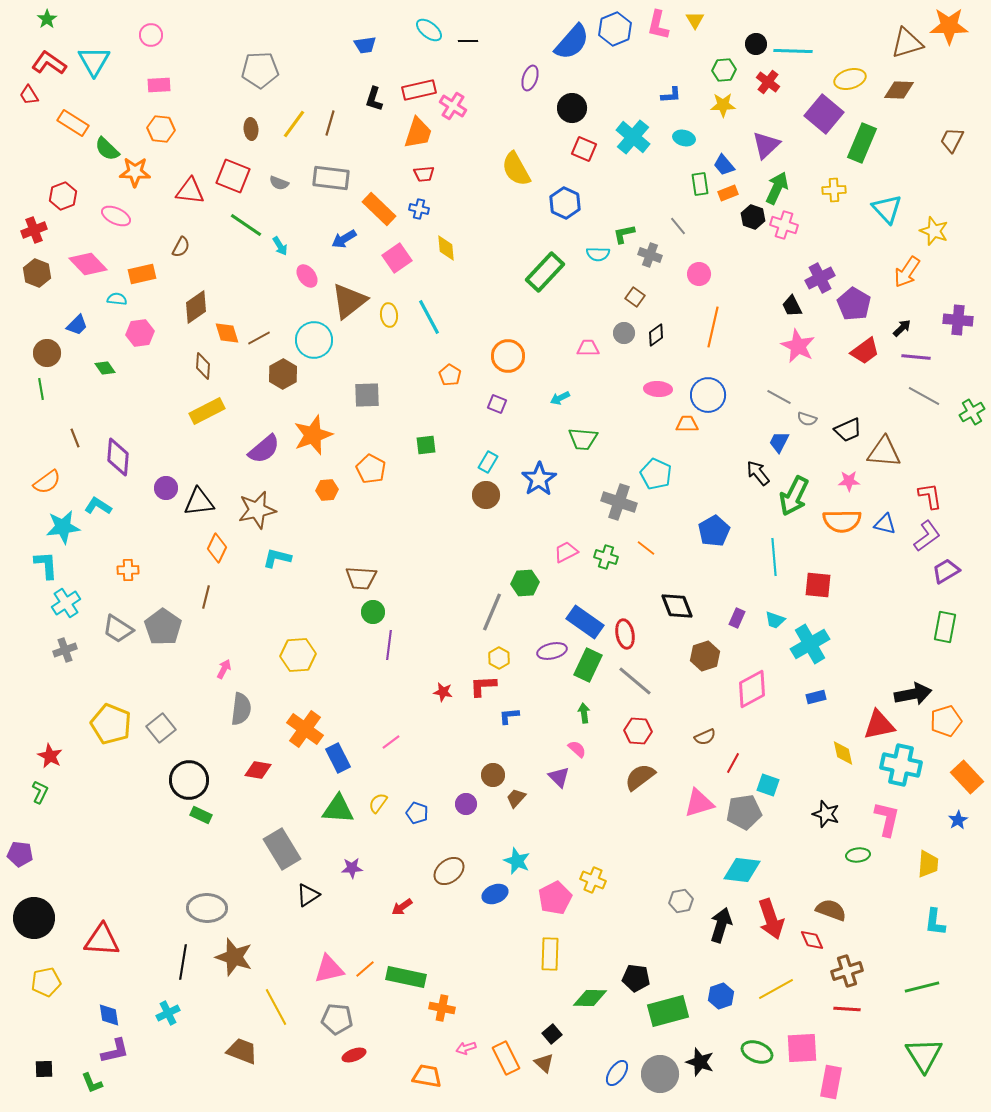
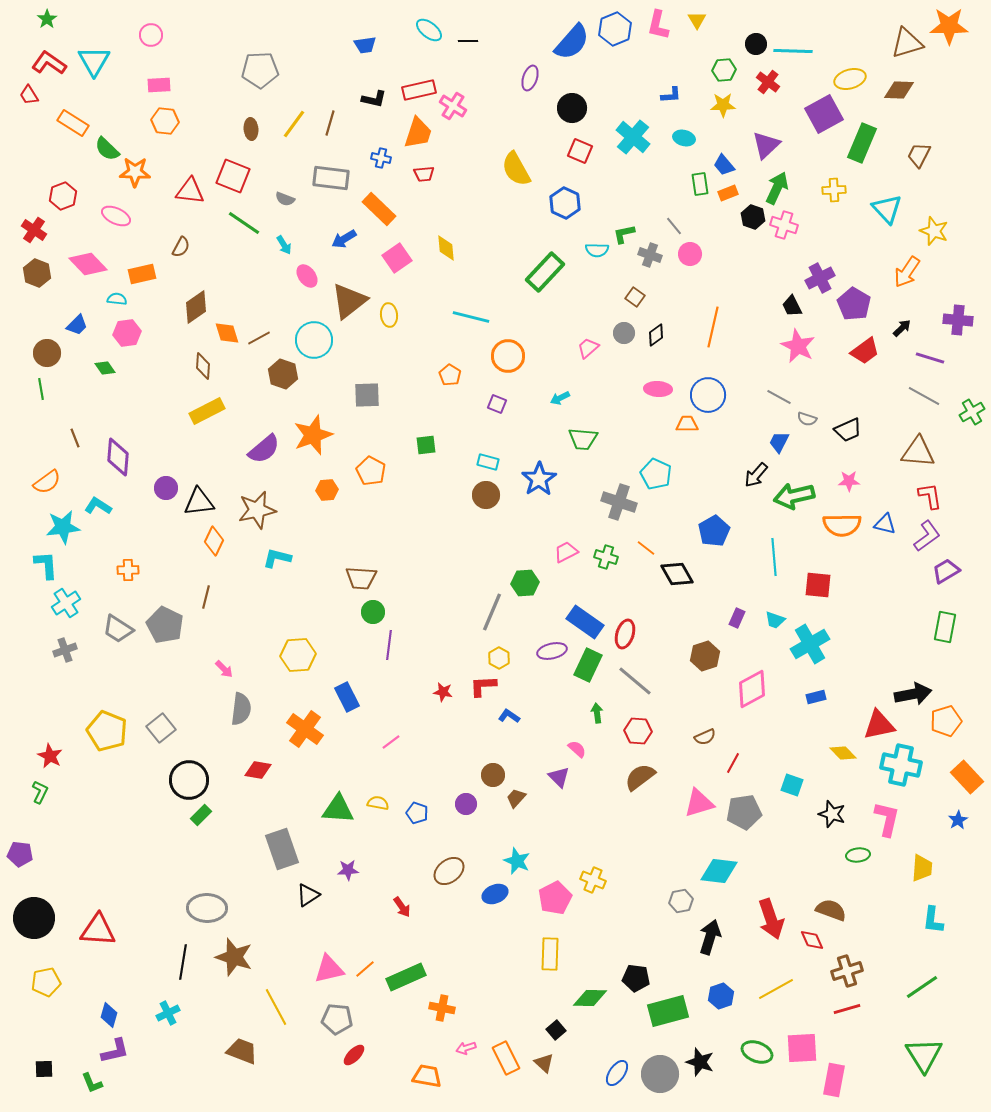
yellow triangle at (695, 20): moved 2 px right
black L-shape at (374, 99): rotated 95 degrees counterclockwise
purple square at (824, 114): rotated 21 degrees clockwise
orange hexagon at (161, 129): moved 4 px right, 8 px up
brown trapezoid at (952, 140): moved 33 px left, 15 px down
red square at (584, 149): moved 4 px left, 2 px down
gray semicircle at (279, 183): moved 6 px right, 16 px down
blue cross at (419, 209): moved 38 px left, 51 px up
green line at (246, 225): moved 2 px left, 2 px up
gray line at (678, 226): moved 4 px left
red cross at (34, 230): rotated 35 degrees counterclockwise
cyan arrow at (280, 246): moved 4 px right, 1 px up
cyan semicircle at (598, 254): moved 1 px left, 4 px up
pink circle at (699, 274): moved 9 px left, 20 px up
cyan line at (429, 317): moved 42 px right; rotated 48 degrees counterclockwise
pink hexagon at (140, 333): moved 13 px left
pink trapezoid at (588, 348): rotated 40 degrees counterclockwise
purple line at (916, 357): moved 14 px right, 1 px down; rotated 12 degrees clockwise
brown hexagon at (283, 374): rotated 12 degrees counterclockwise
brown triangle at (884, 452): moved 34 px right
cyan rectangle at (488, 462): rotated 75 degrees clockwise
orange pentagon at (371, 469): moved 2 px down
black arrow at (758, 473): moved 2 px left, 2 px down; rotated 100 degrees counterclockwise
green arrow at (794, 496): rotated 51 degrees clockwise
orange semicircle at (842, 521): moved 4 px down
orange diamond at (217, 548): moved 3 px left, 7 px up
black diamond at (677, 606): moved 32 px up; rotated 8 degrees counterclockwise
gray pentagon at (163, 627): moved 2 px right, 2 px up; rotated 9 degrees counterclockwise
red ellipse at (625, 634): rotated 28 degrees clockwise
pink arrow at (224, 669): rotated 108 degrees clockwise
green arrow at (584, 713): moved 13 px right
blue L-shape at (509, 716): rotated 40 degrees clockwise
yellow pentagon at (111, 724): moved 4 px left, 7 px down
yellow diamond at (843, 753): rotated 32 degrees counterclockwise
blue rectangle at (338, 758): moved 9 px right, 61 px up
cyan square at (768, 785): moved 24 px right
yellow semicircle at (378, 803): rotated 65 degrees clockwise
black star at (826, 814): moved 6 px right
green rectangle at (201, 815): rotated 70 degrees counterclockwise
gray rectangle at (282, 849): rotated 12 degrees clockwise
yellow trapezoid at (928, 864): moved 6 px left, 4 px down
purple star at (352, 868): moved 4 px left, 2 px down
cyan diamond at (742, 870): moved 23 px left, 1 px down
red arrow at (402, 907): rotated 90 degrees counterclockwise
cyan L-shape at (935, 922): moved 2 px left, 2 px up
black arrow at (721, 925): moved 11 px left, 12 px down
red triangle at (102, 940): moved 4 px left, 10 px up
green rectangle at (406, 977): rotated 36 degrees counterclockwise
green line at (922, 987): rotated 20 degrees counterclockwise
red line at (847, 1009): rotated 20 degrees counterclockwise
blue diamond at (109, 1015): rotated 25 degrees clockwise
black square at (552, 1034): moved 4 px right, 4 px up
red ellipse at (354, 1055): rotated 25 degrees counterclockwise
pink rectangle at (831, 1082): moved 3 px right, 2 px up
